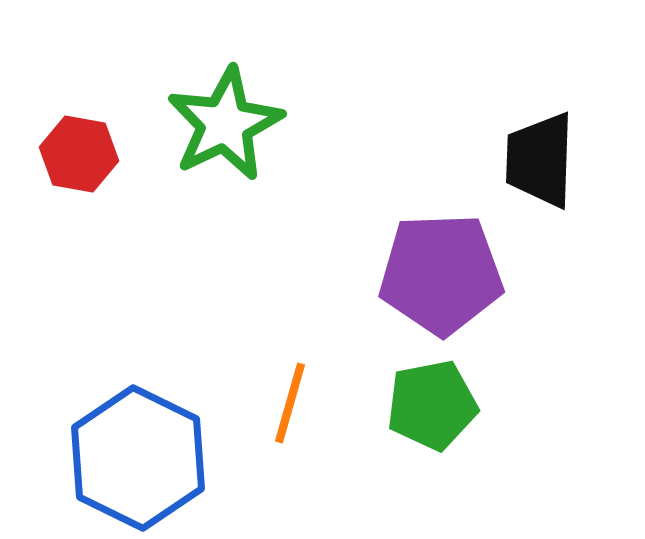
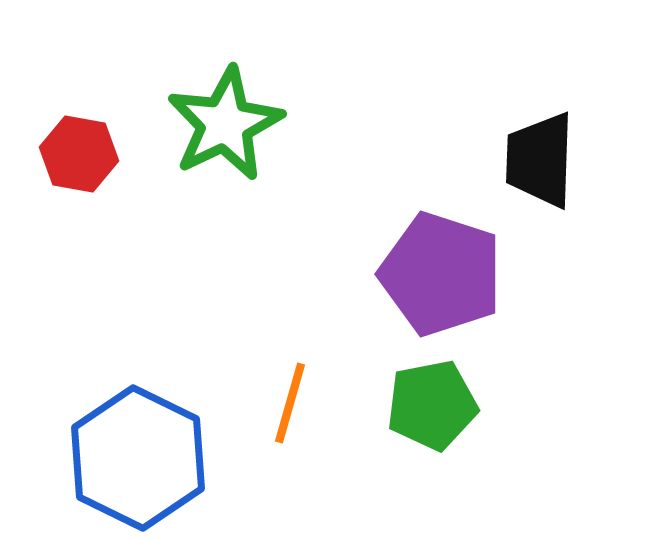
purple pentagon: rotated 20 degrees clockwise
